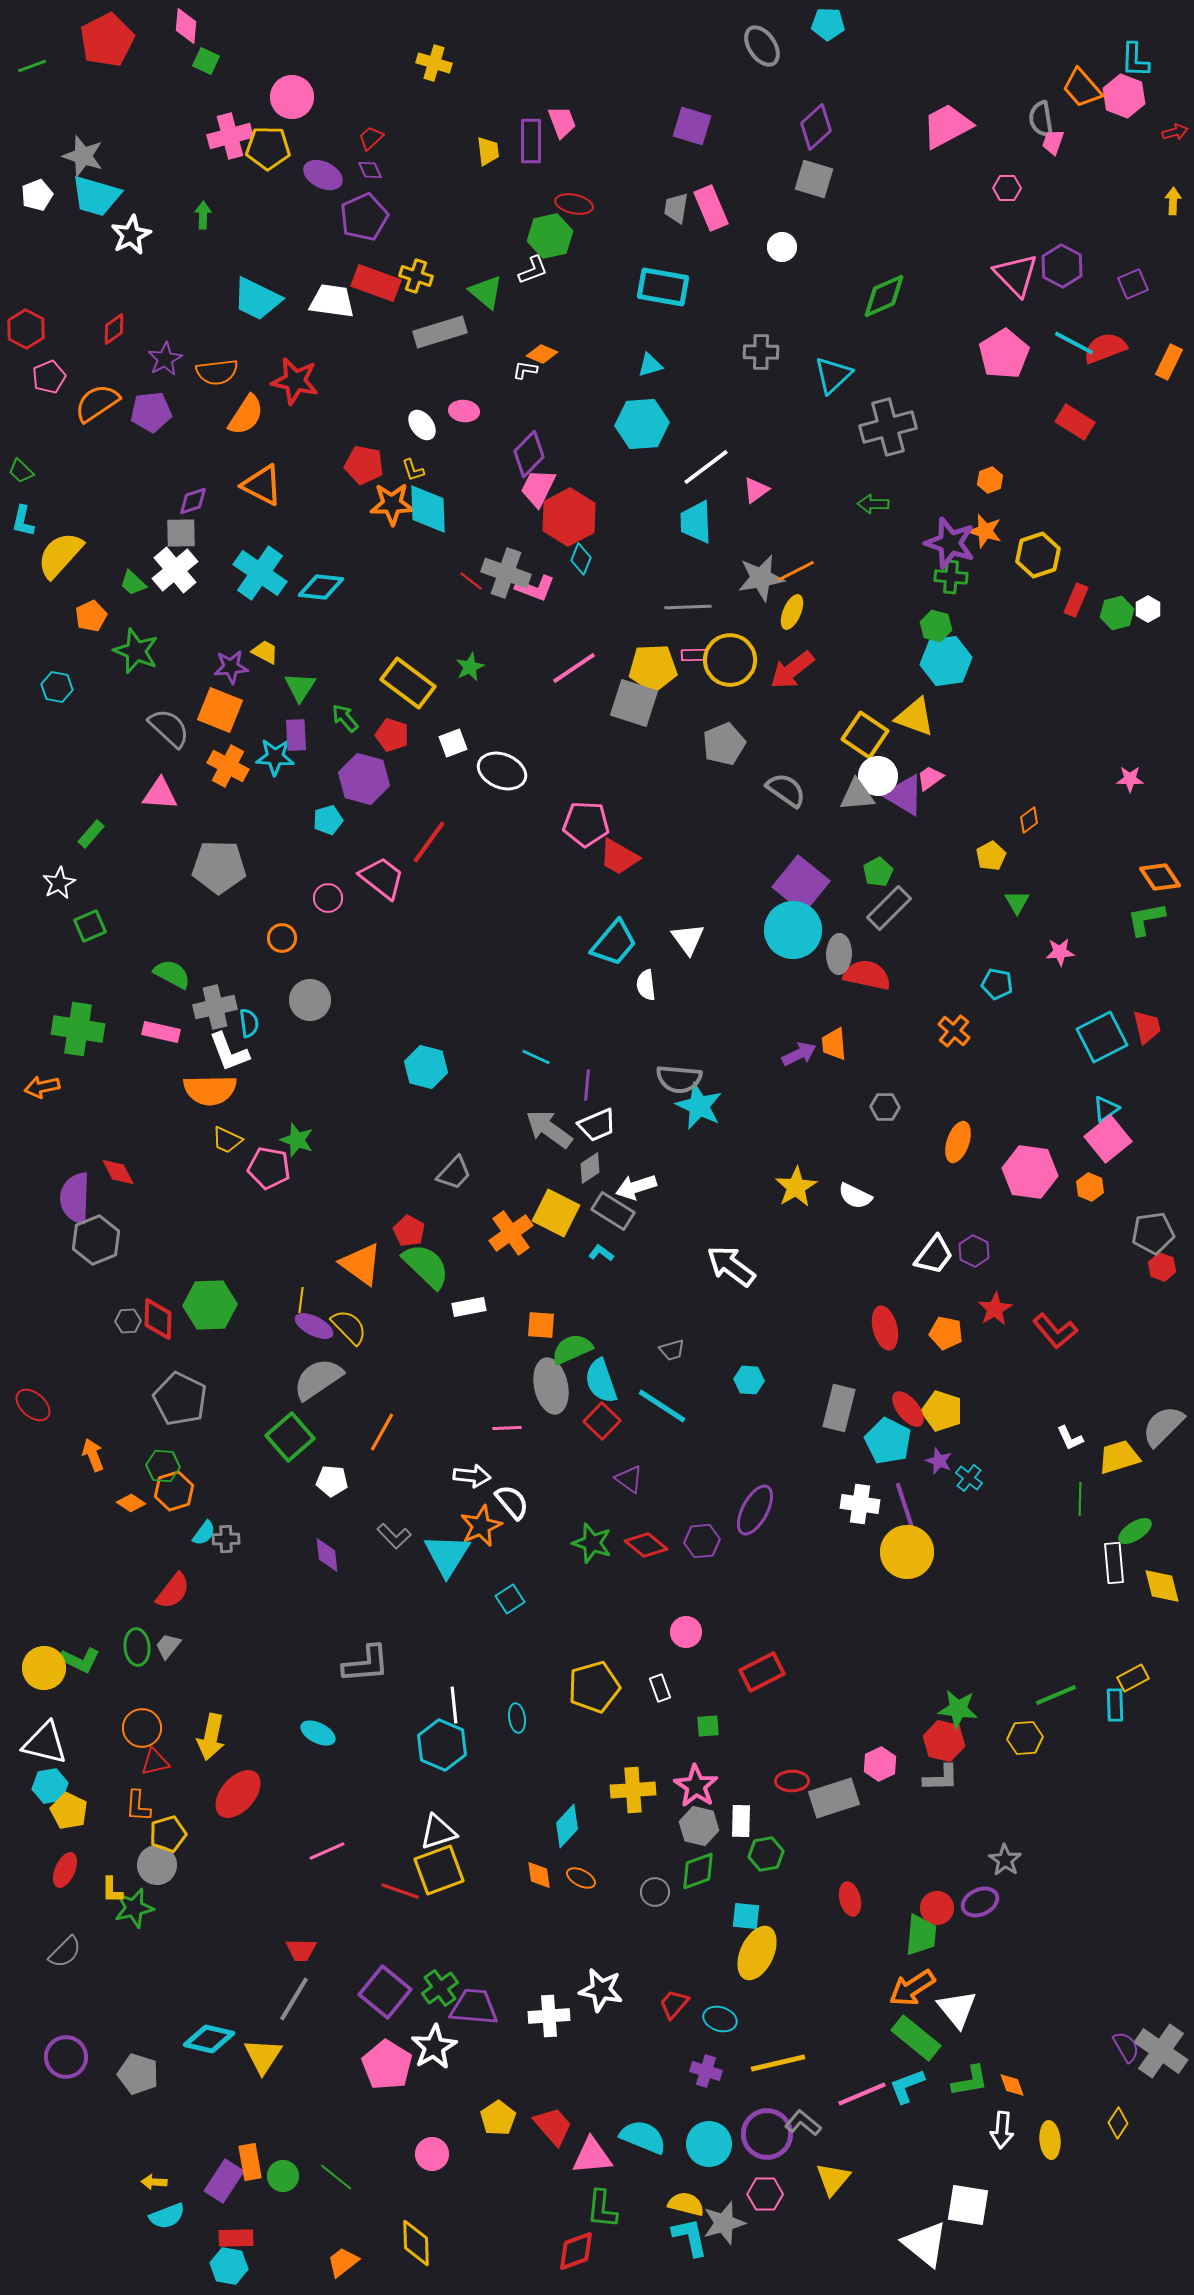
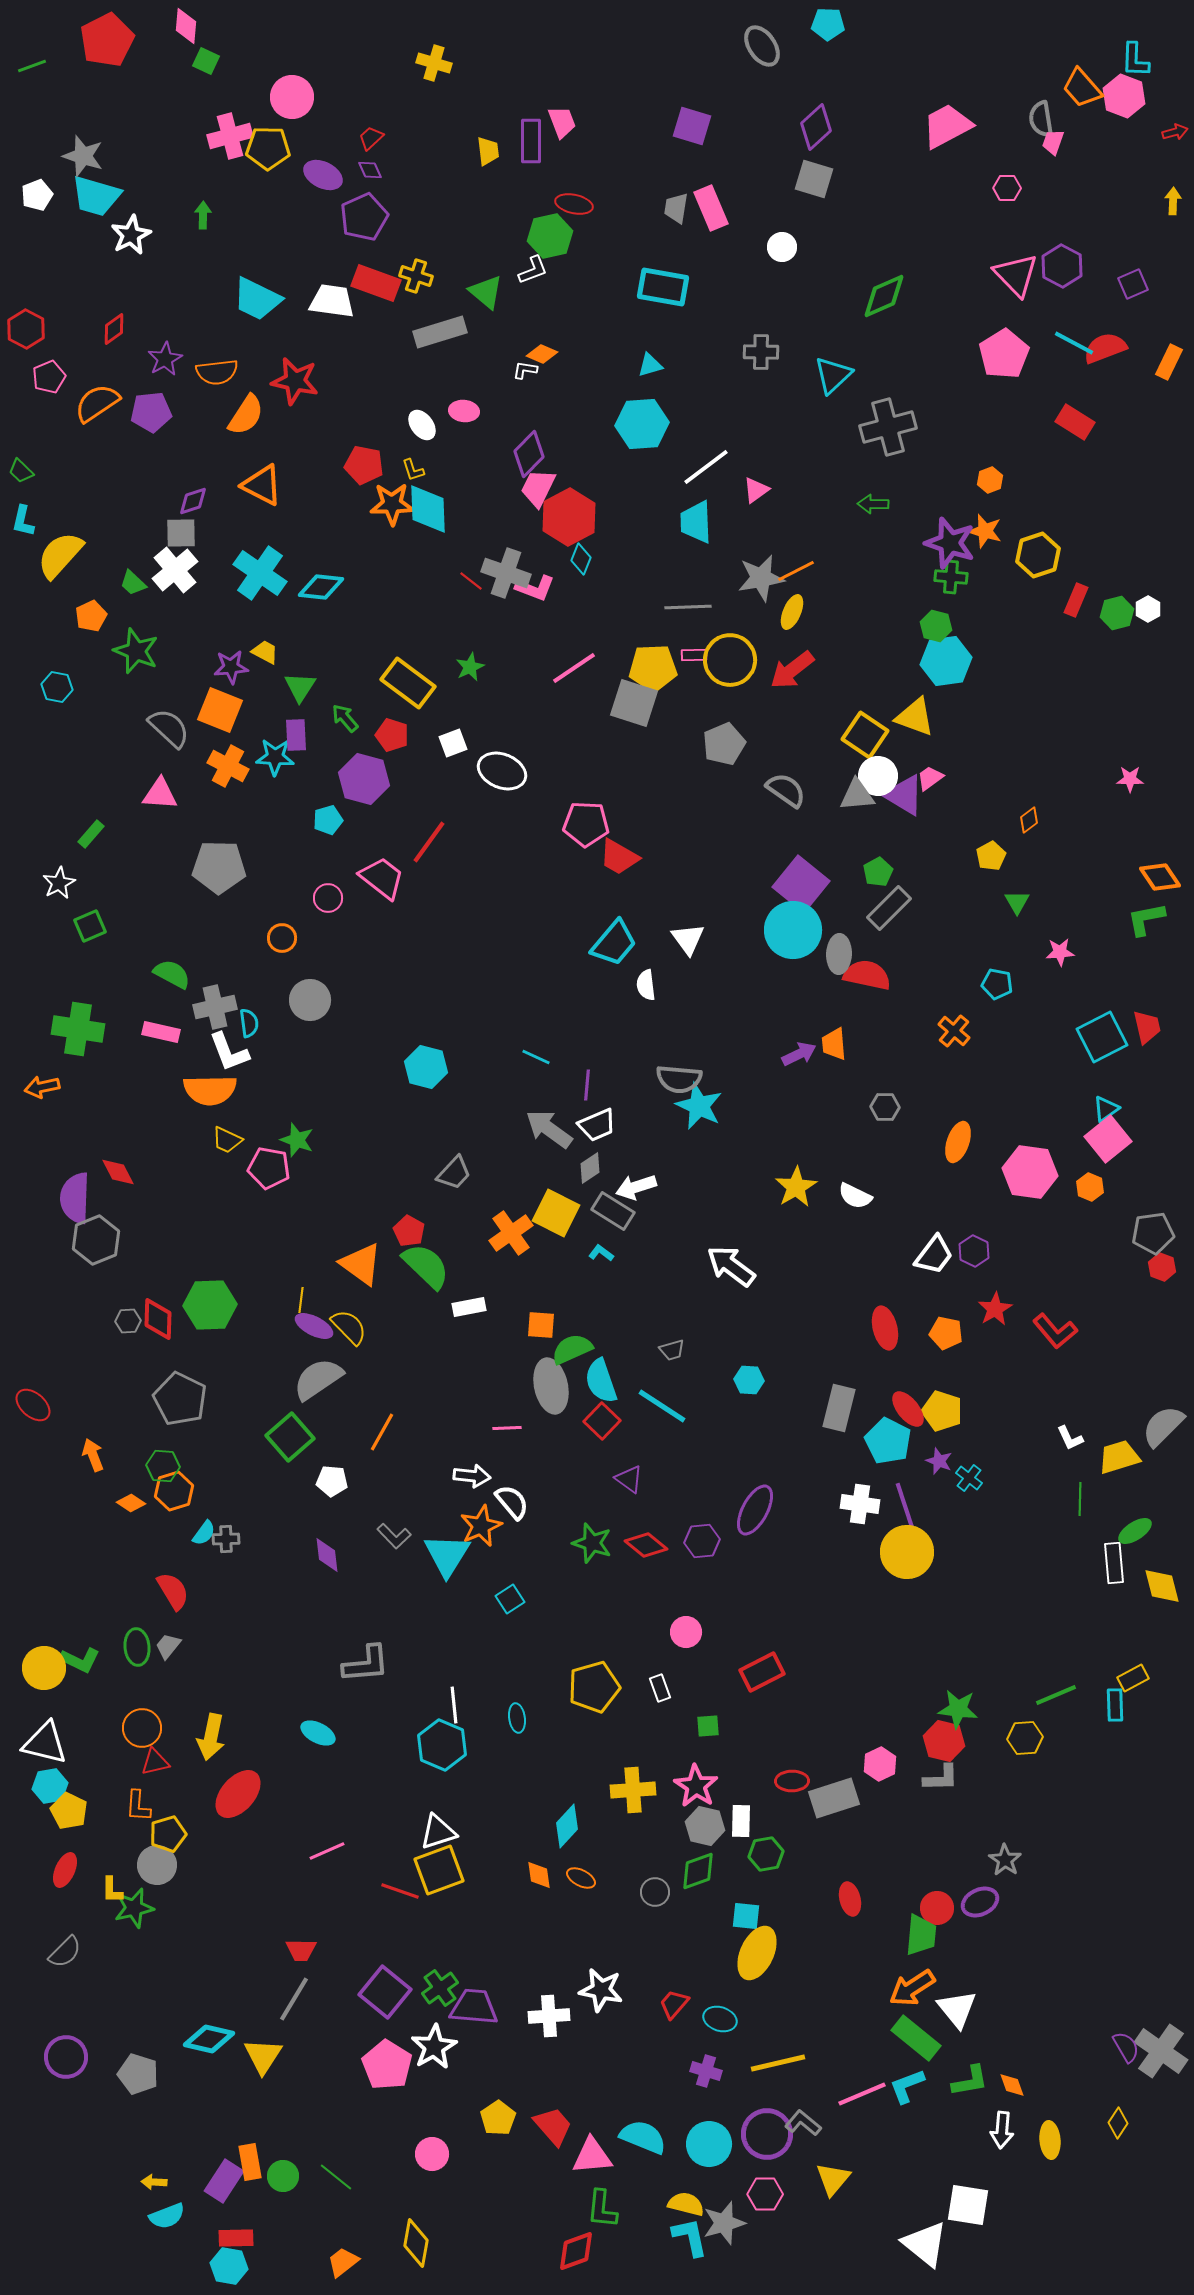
red semicircle at (173, 1591): rotated 69 degrees counterclockwise
gray hexagon at (699, 1826): moved 6 px right
yellow diamond at (416, 2243): rotated 12 degrees clockwise
